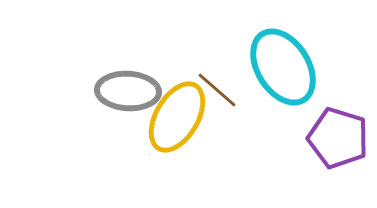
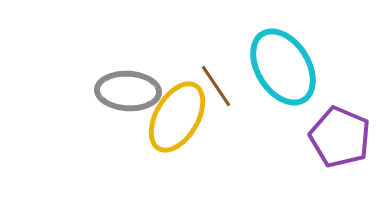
brown line: moved 1 px left, 4 px up; rotated 15 degrees clockwise
purple pentagon: moved 2 px right, 1 px up; rotated 6 degrees clockwise
